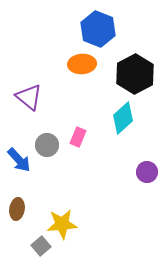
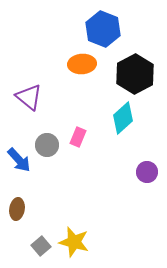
blue hexagon: moved 5 px right
yellow star: moved 12 px right, 18 px down; rotated 20 degrees clockwise
